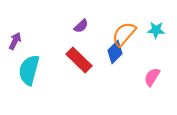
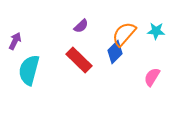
cyan star: moved 1 px down
